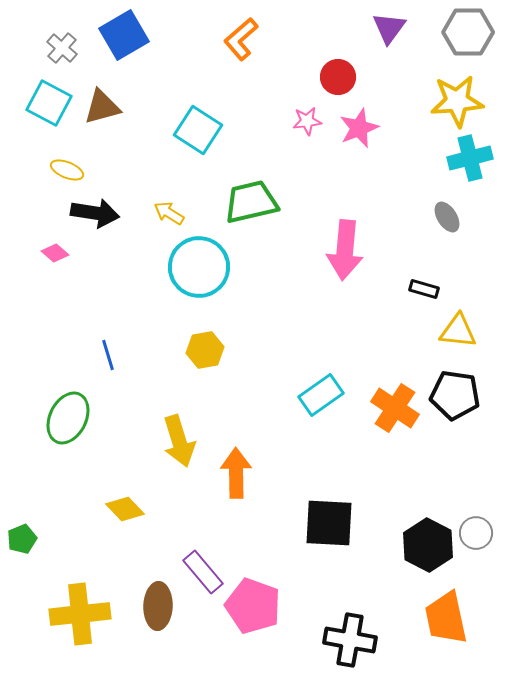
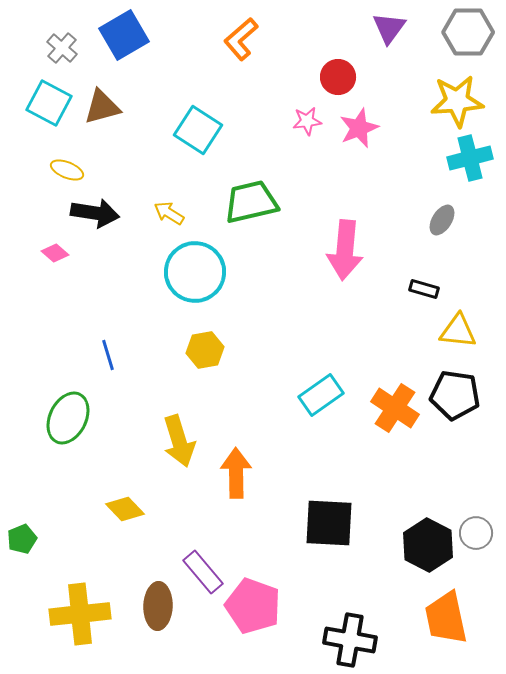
gray ellipse at (447, 217): moved 5 px left, 3 px down; rotated 64 degrees clockwise
cyan circle at (199, 267): moved 4 px left, 5 px down
